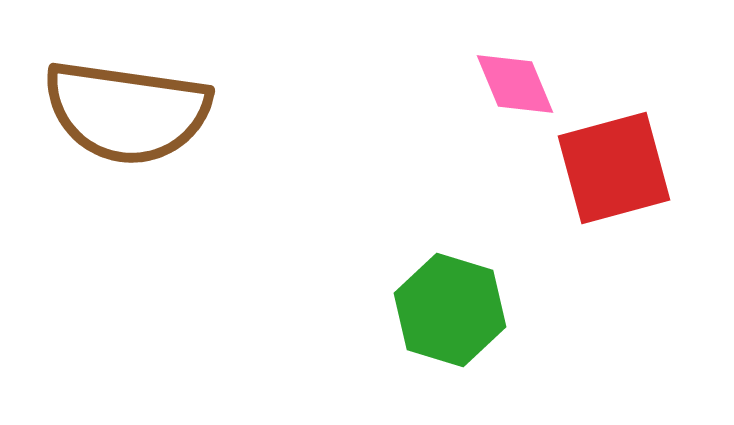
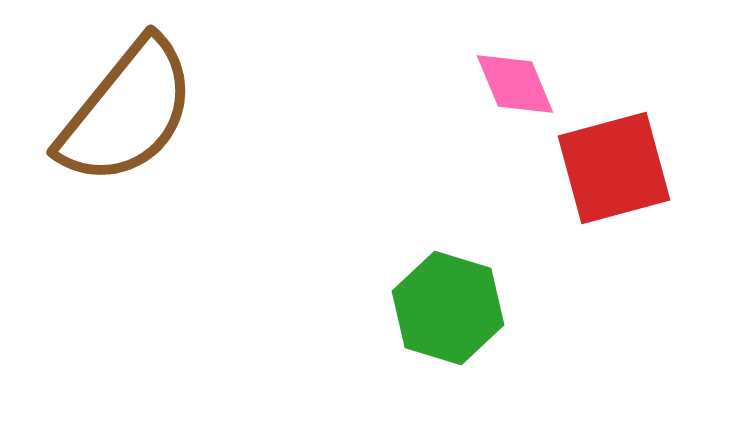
brown semicircle: rotated 59 degrees counterclockwise
green hexagon: moved 2 px left, 2 px up
